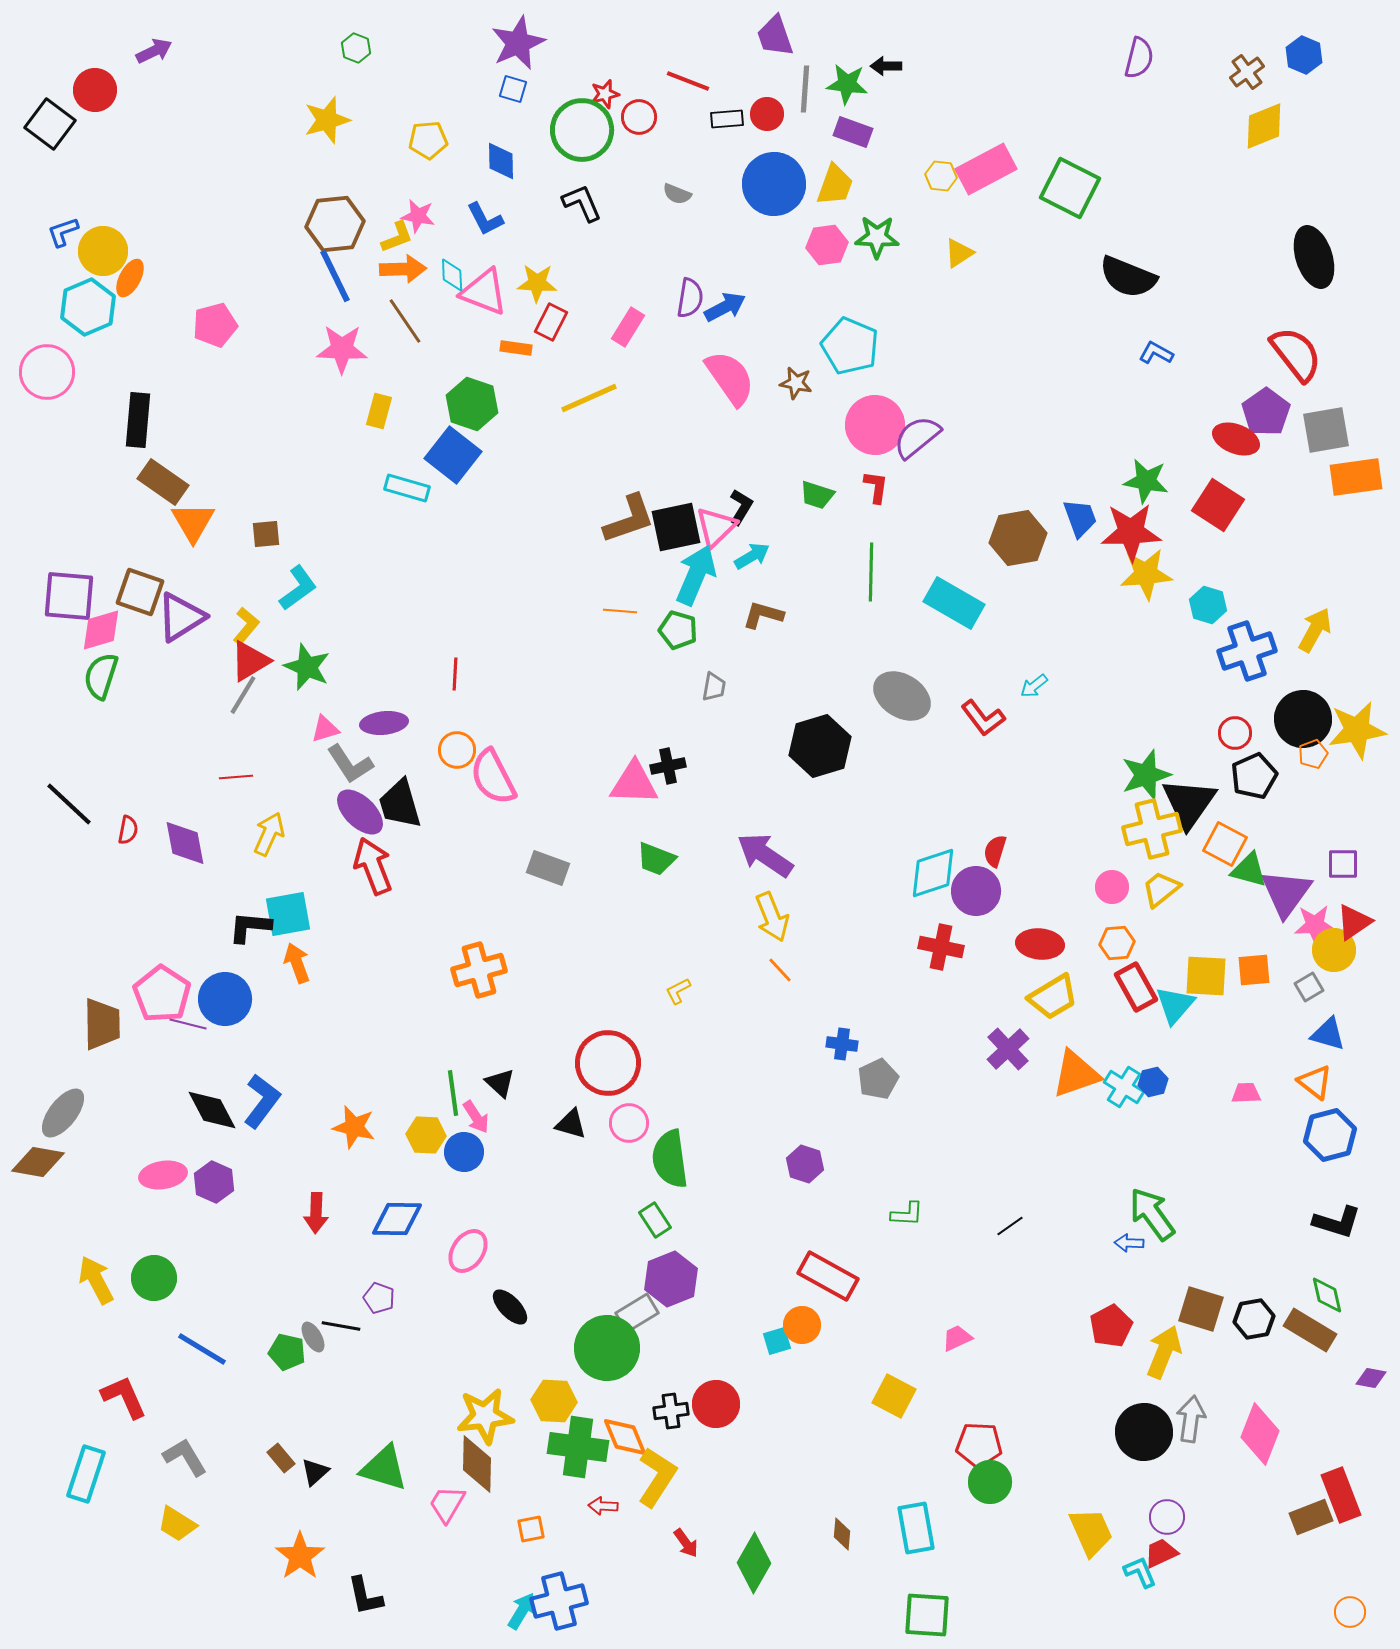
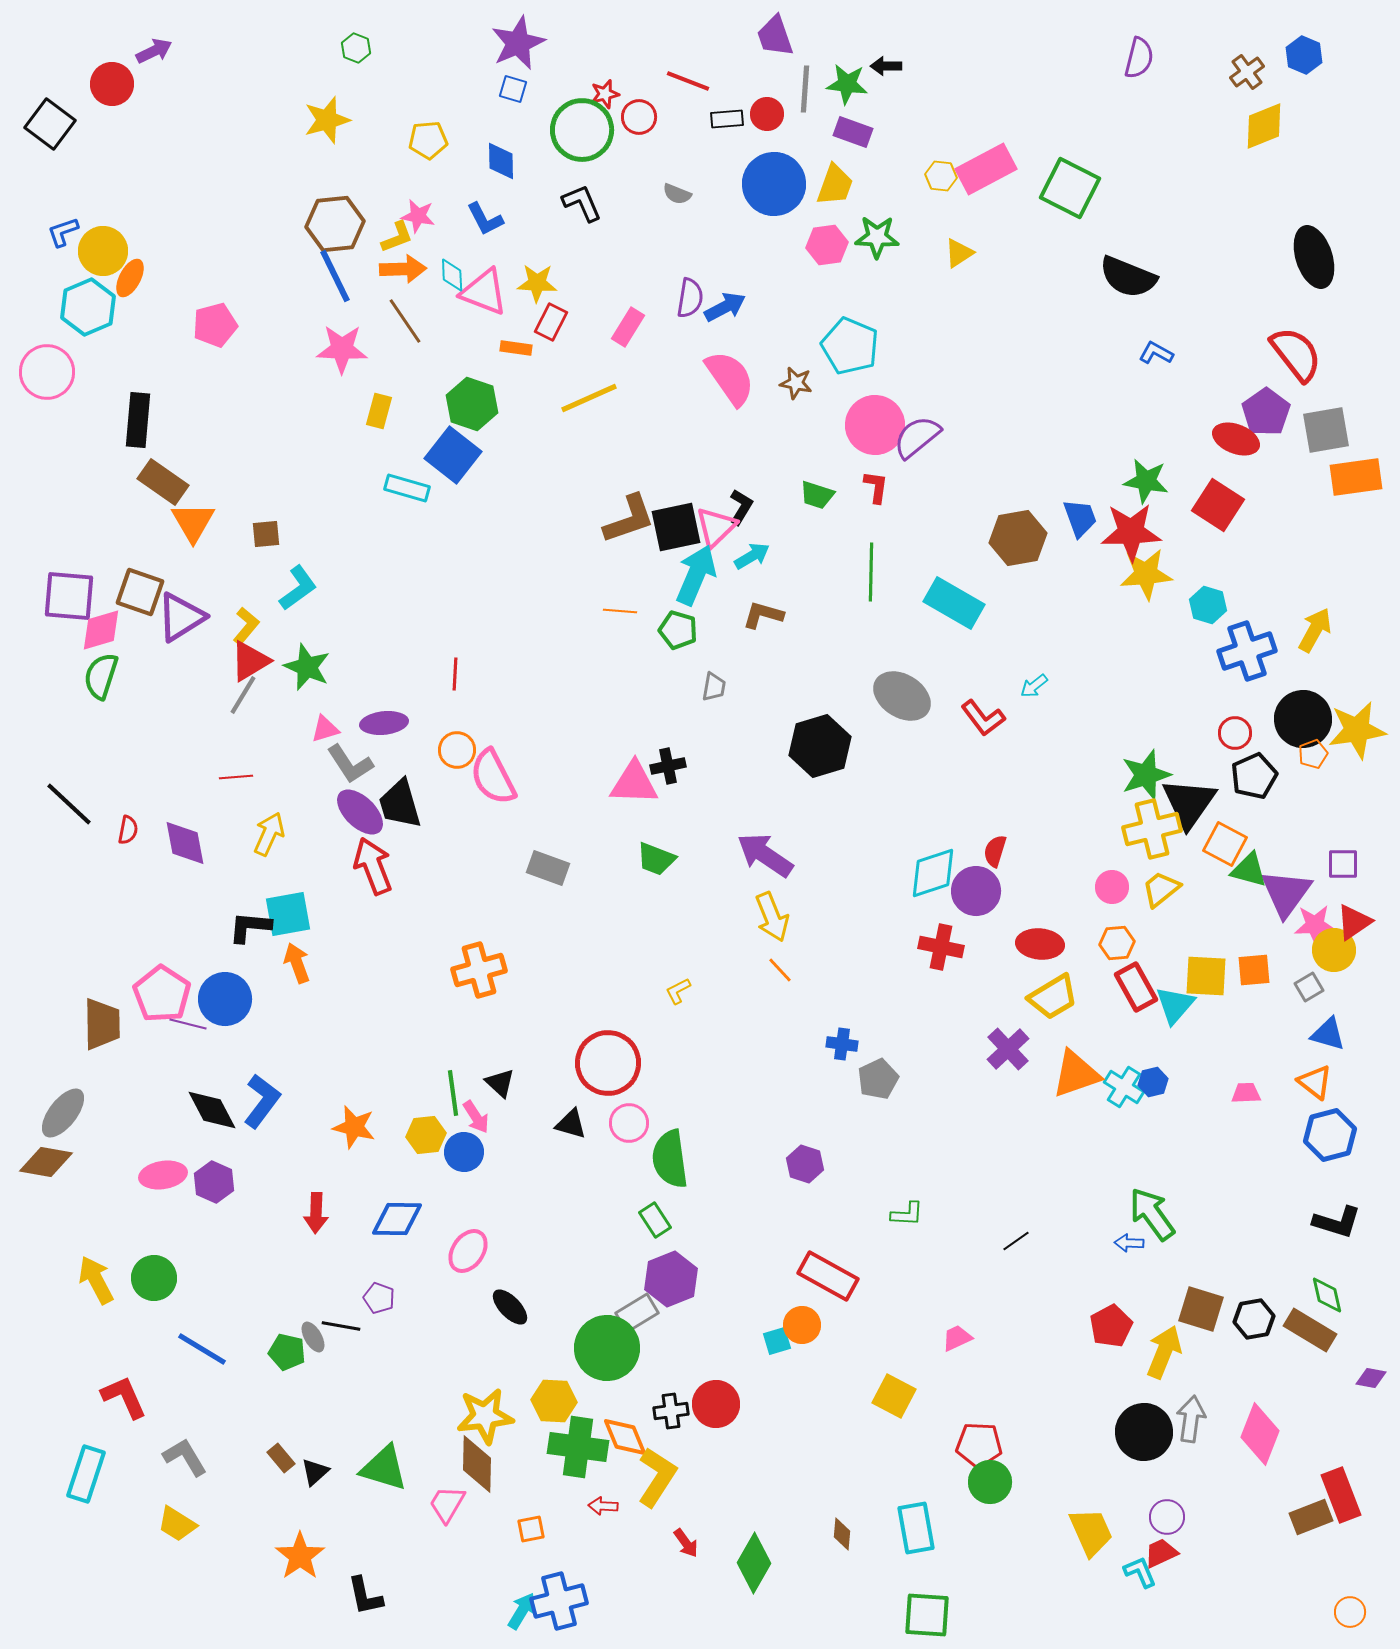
red circle at (95, 90): moved 17 px right, 6 px up
yellow hexagon at (426, 1135): rotated 9 degrees counterclockwise
brown diamond at (38, 1162): moved 8 px right
black line at (1010, 1226): moved 6 px right, 15 px down
